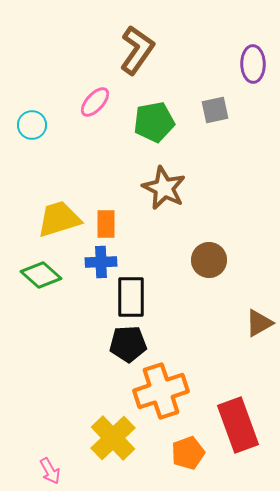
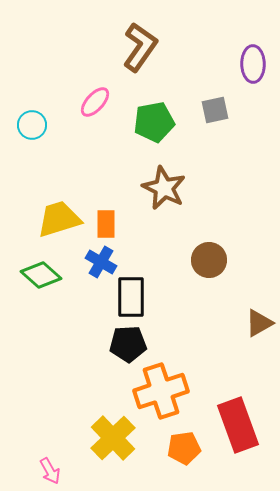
brown L-shape: moved 3 px right, 3 px up
blue cross: rotated 32 degrees clockwise
orange pentagon: moved 4 px left, 5 px up; rotated 12 degrees clockwise
